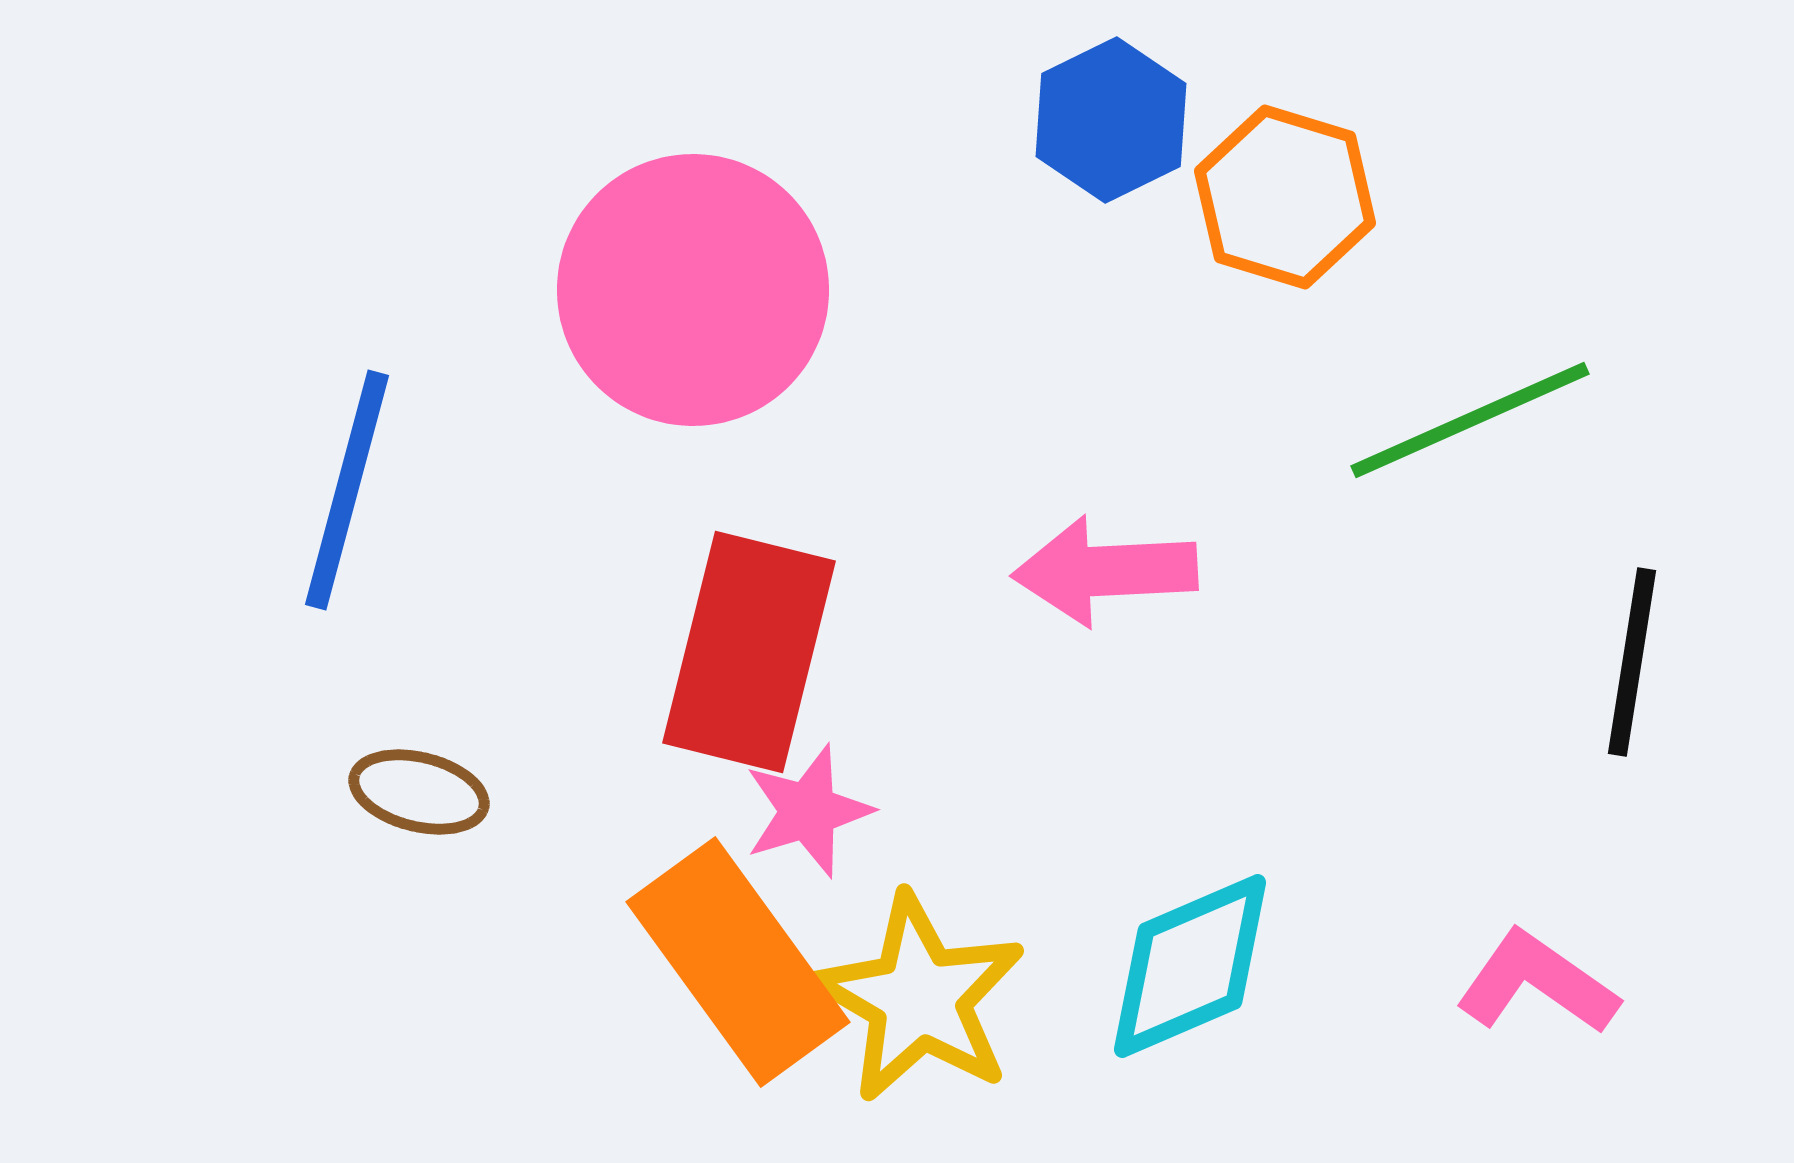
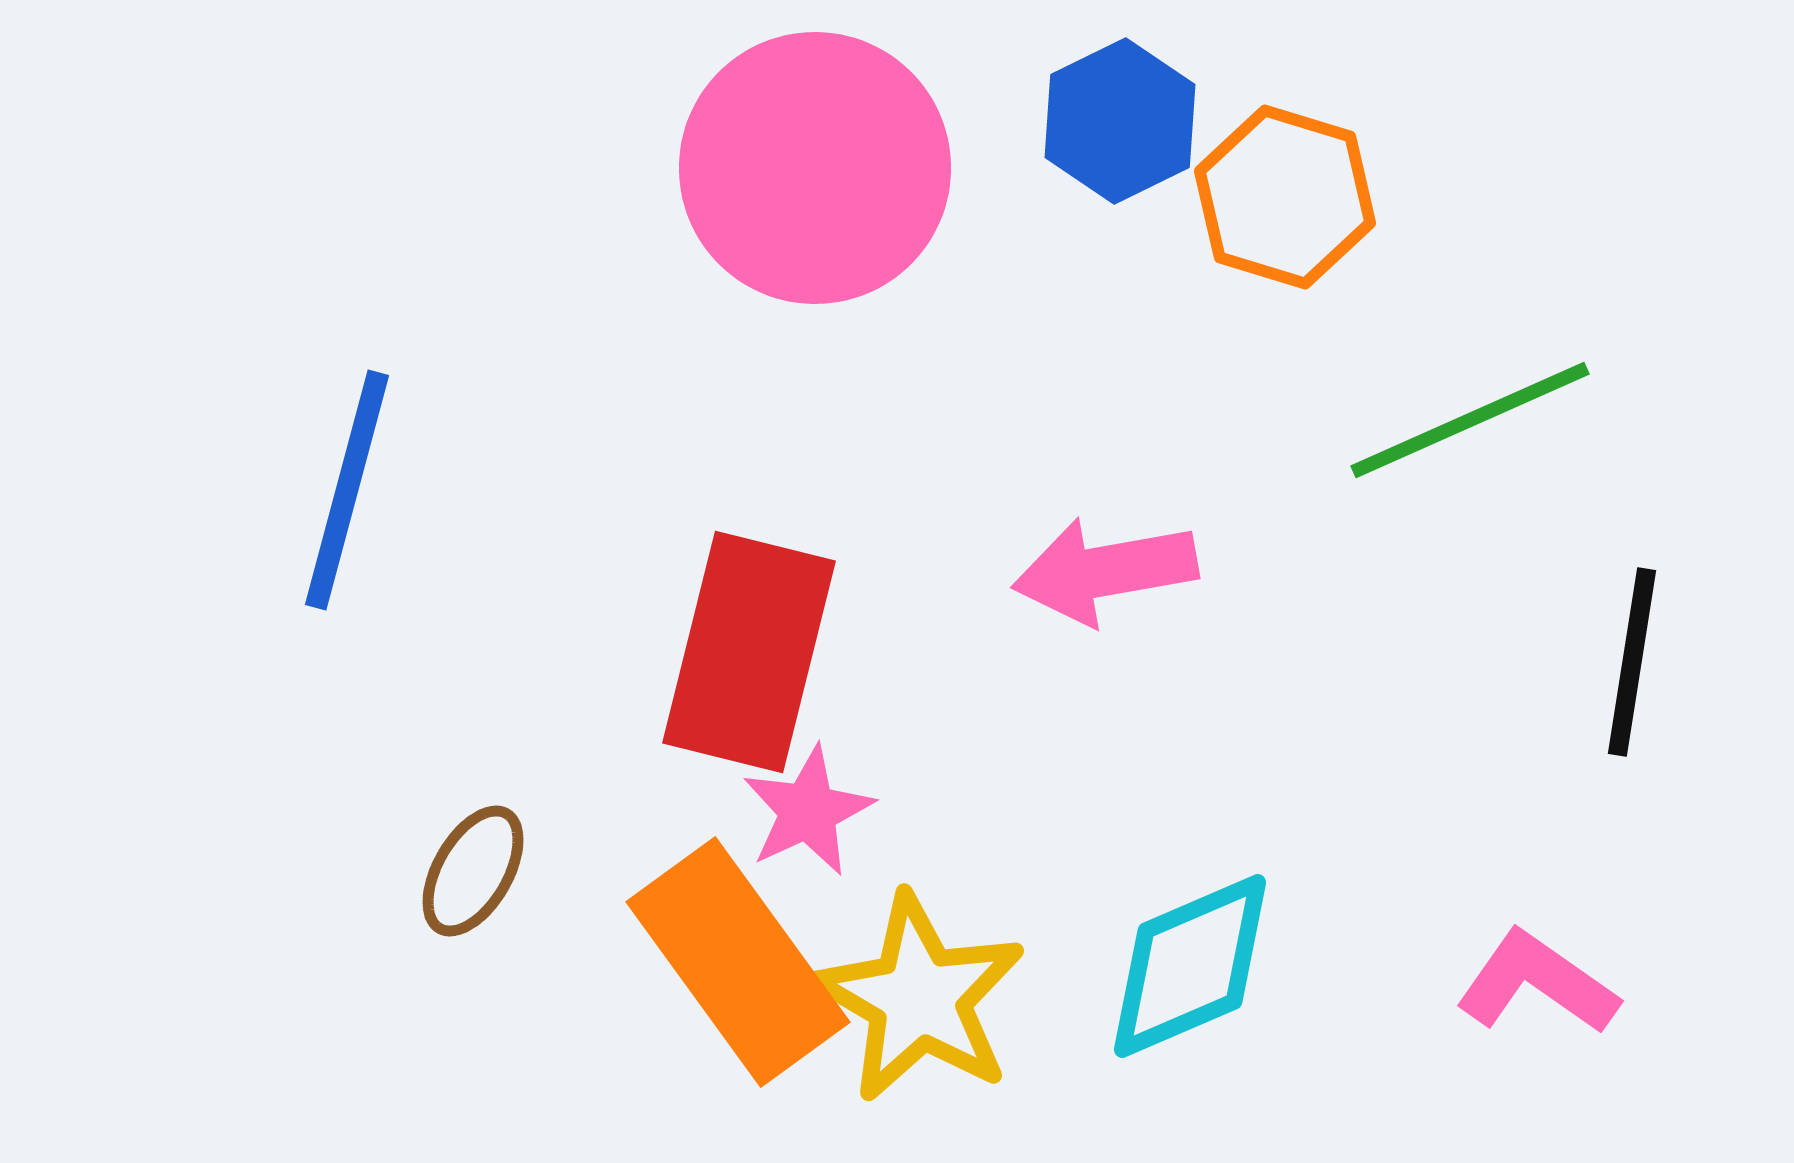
blue hexagon: moved 9 px right, 1 px down
pink circle: moved 122 px right, 122 px up
pink arrow: rotated 7 degrees counterclockwise
brown ellipse: moved 54 px right, 79 px down; rotated 74 degrees counterclockwise
pink star: rotated 8 degrees counterclockwise
